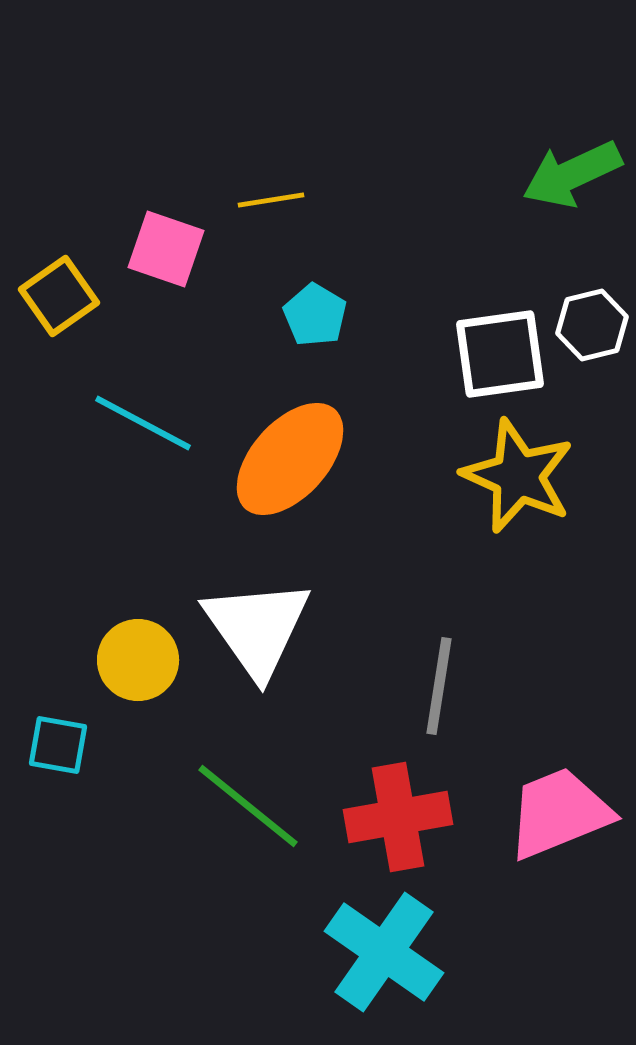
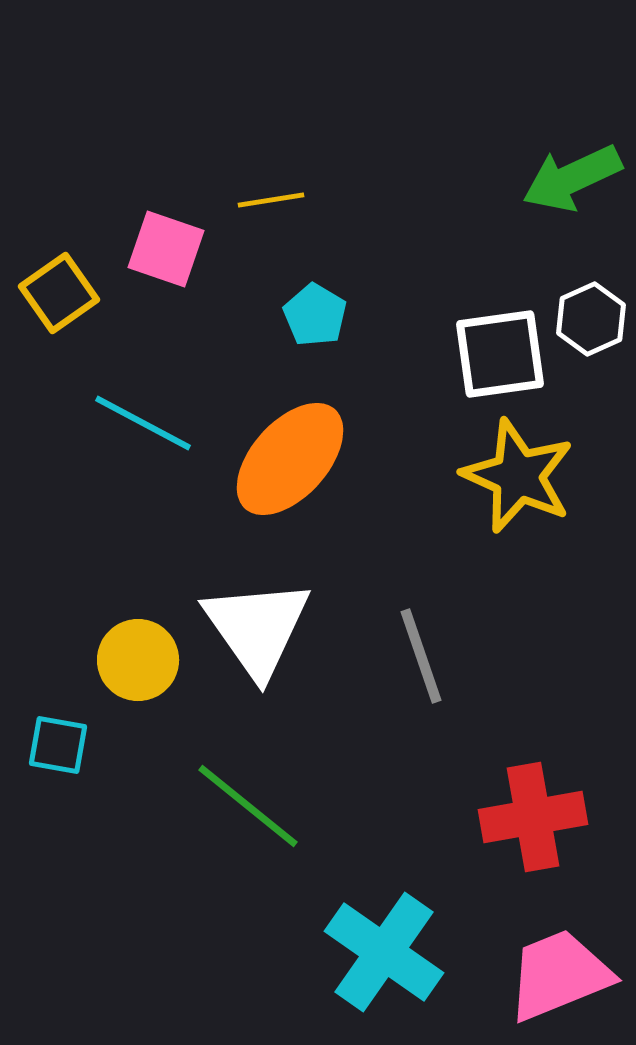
green arrow: moved 4 px down
yellow square: moved 3 px up
white hexagon: moved 1 px left, 6 px up; rotated 10 degrees counterclockwise
gray line: moved 18 px left, 30 px up; rotated 28 degrees counterclockwise
pink trapezoid: moved 162 px down
red cross: moved 135 px right
